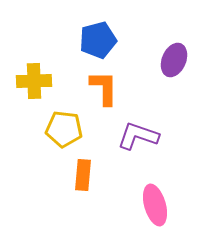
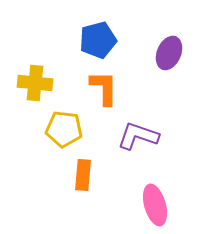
purple ellipse: moved 5 px left, 7 px up
yellow cross: moved 1 px right, 2 px down; rotated 8 degrees clockwise
